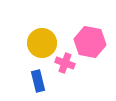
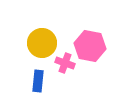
pink hexagon: moved 4 px down
blue rectangle: rotated 20 degrees clockwise
